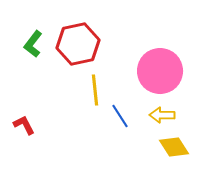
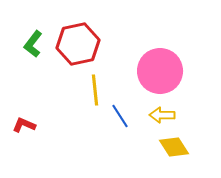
red L-shape: rotated 40 degrees counterclockwise
